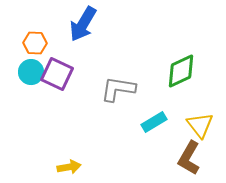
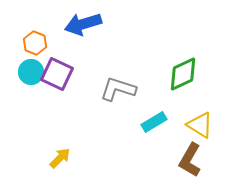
blue arrow: rotated 42 degrees clockwise
orange hexagon: rotated 20 degrees clockwise
green diamond: moved 2 px right, 3 px down
gray L-shape: rotated 9 degrees clockwise
yellow triangle: rotated 20 degrees counterclockwise
brown L-shape: moved 1 px right, 2 px down
yellow arrow: moved 9 px left, 9 px up; rotated 35 degrees counterclockwise
